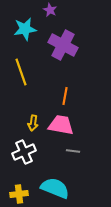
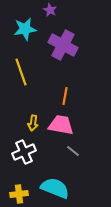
gray line: rotated 32 degrees clockwise
